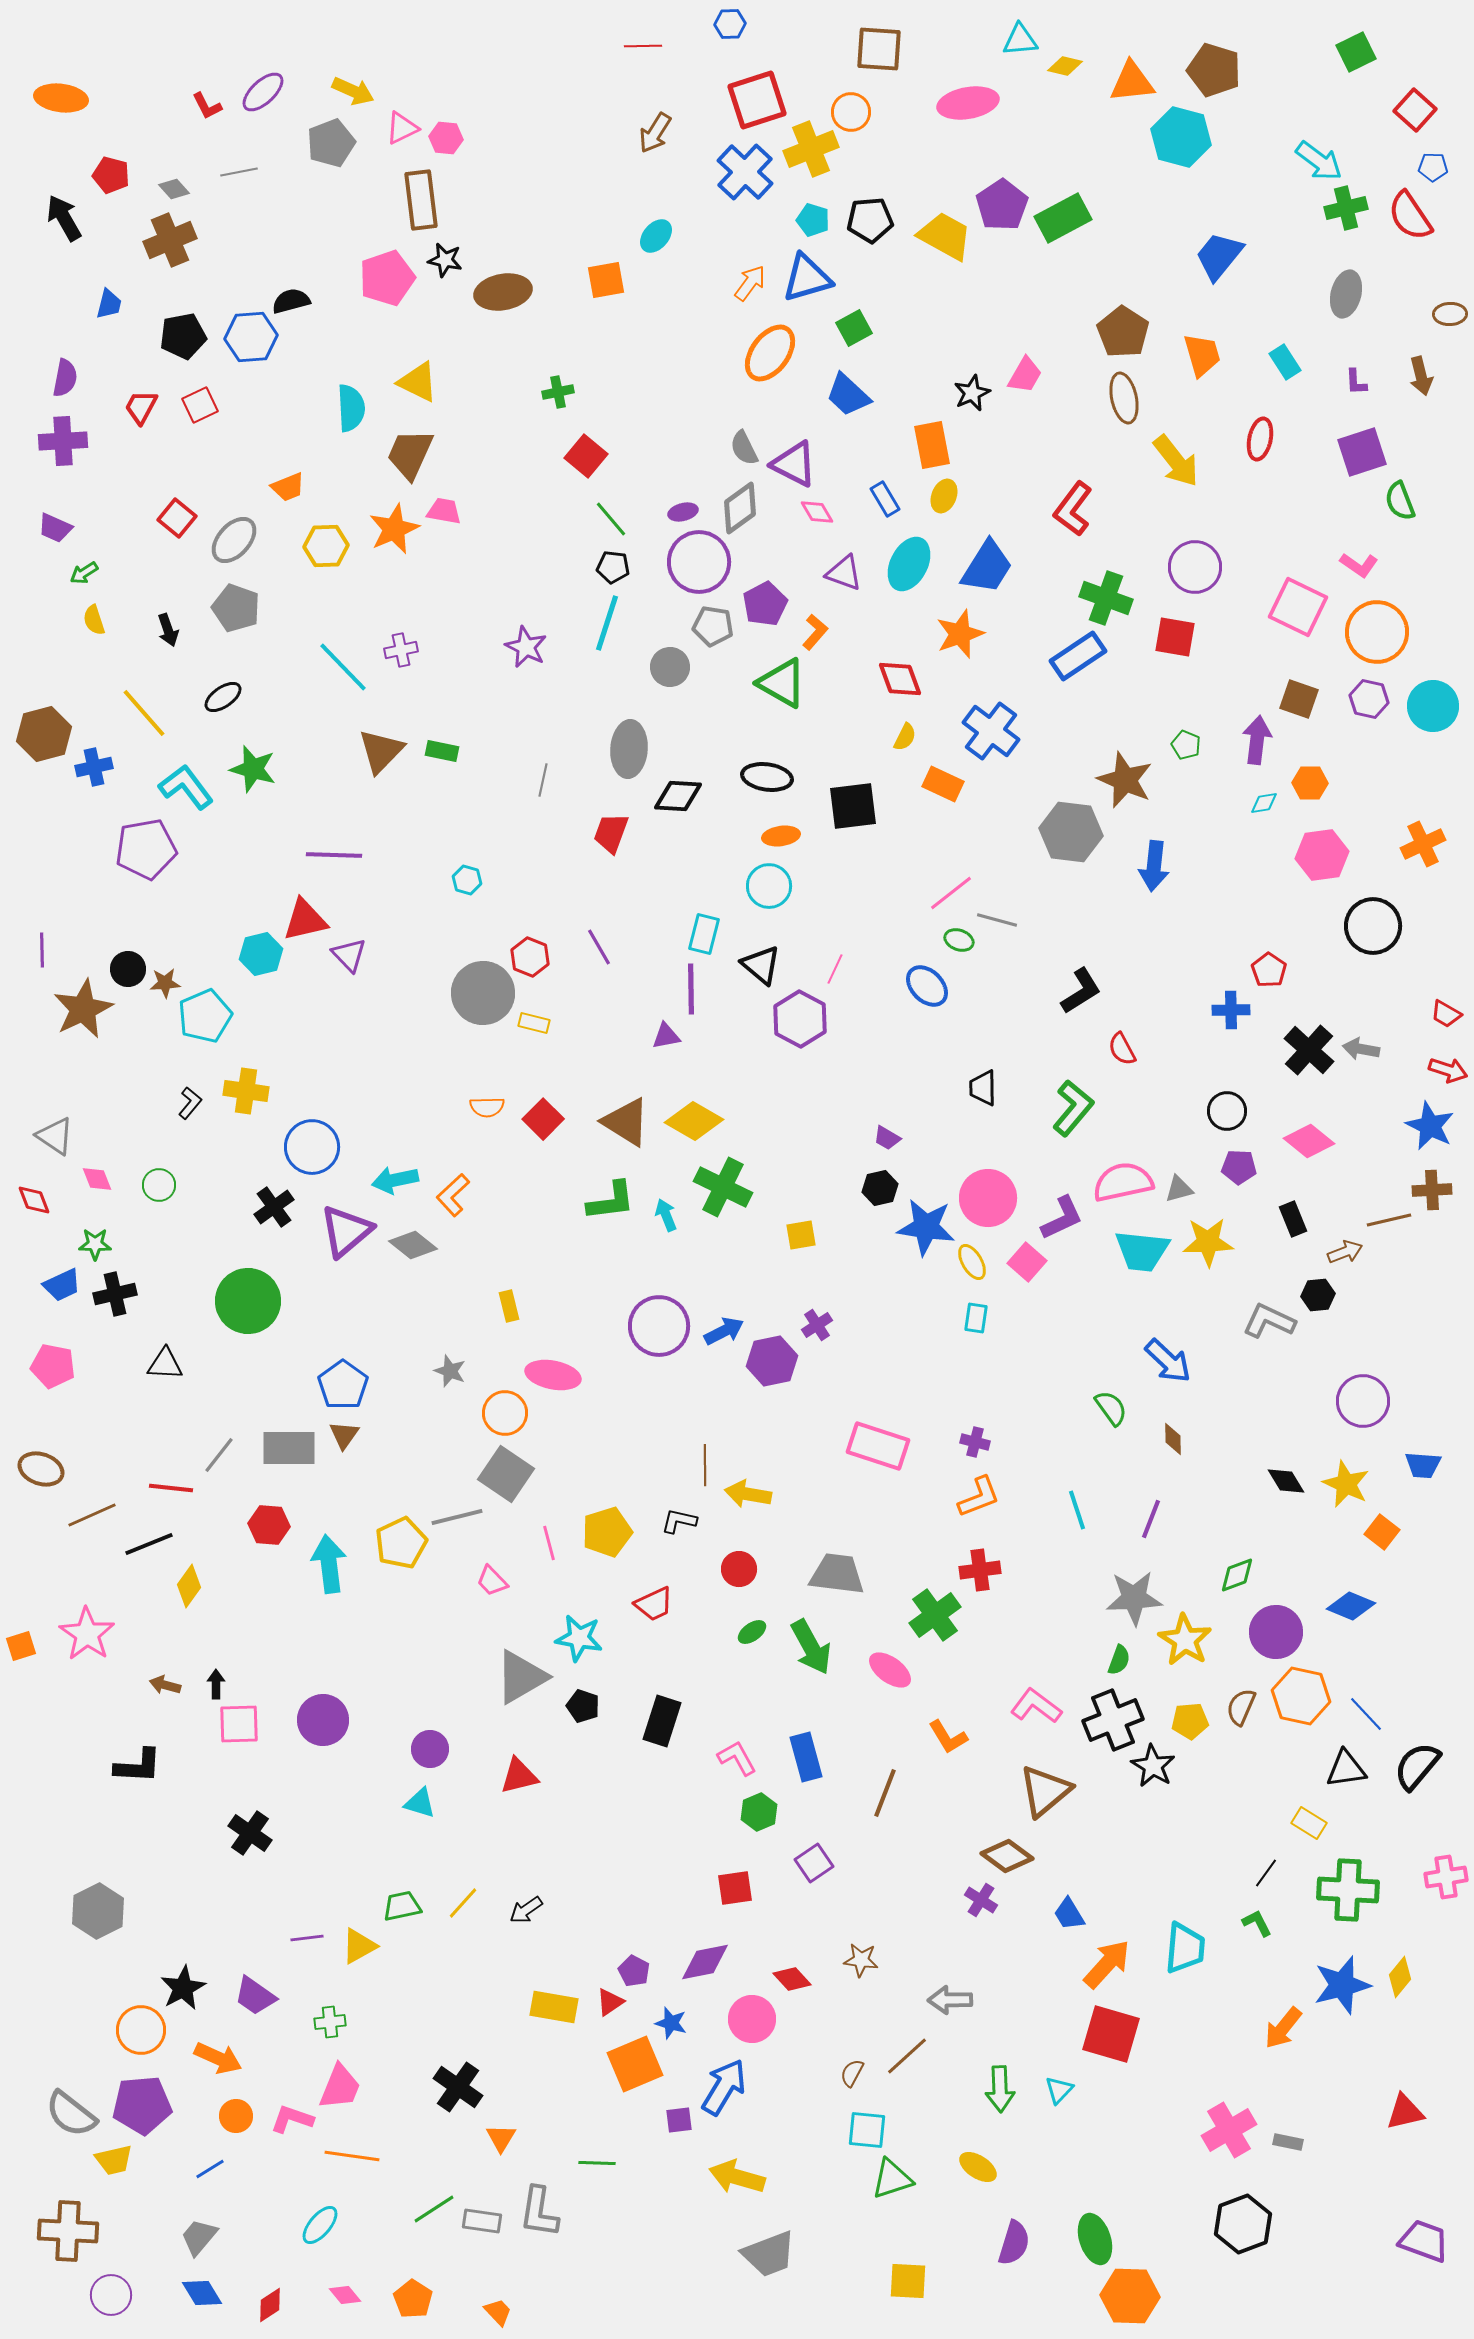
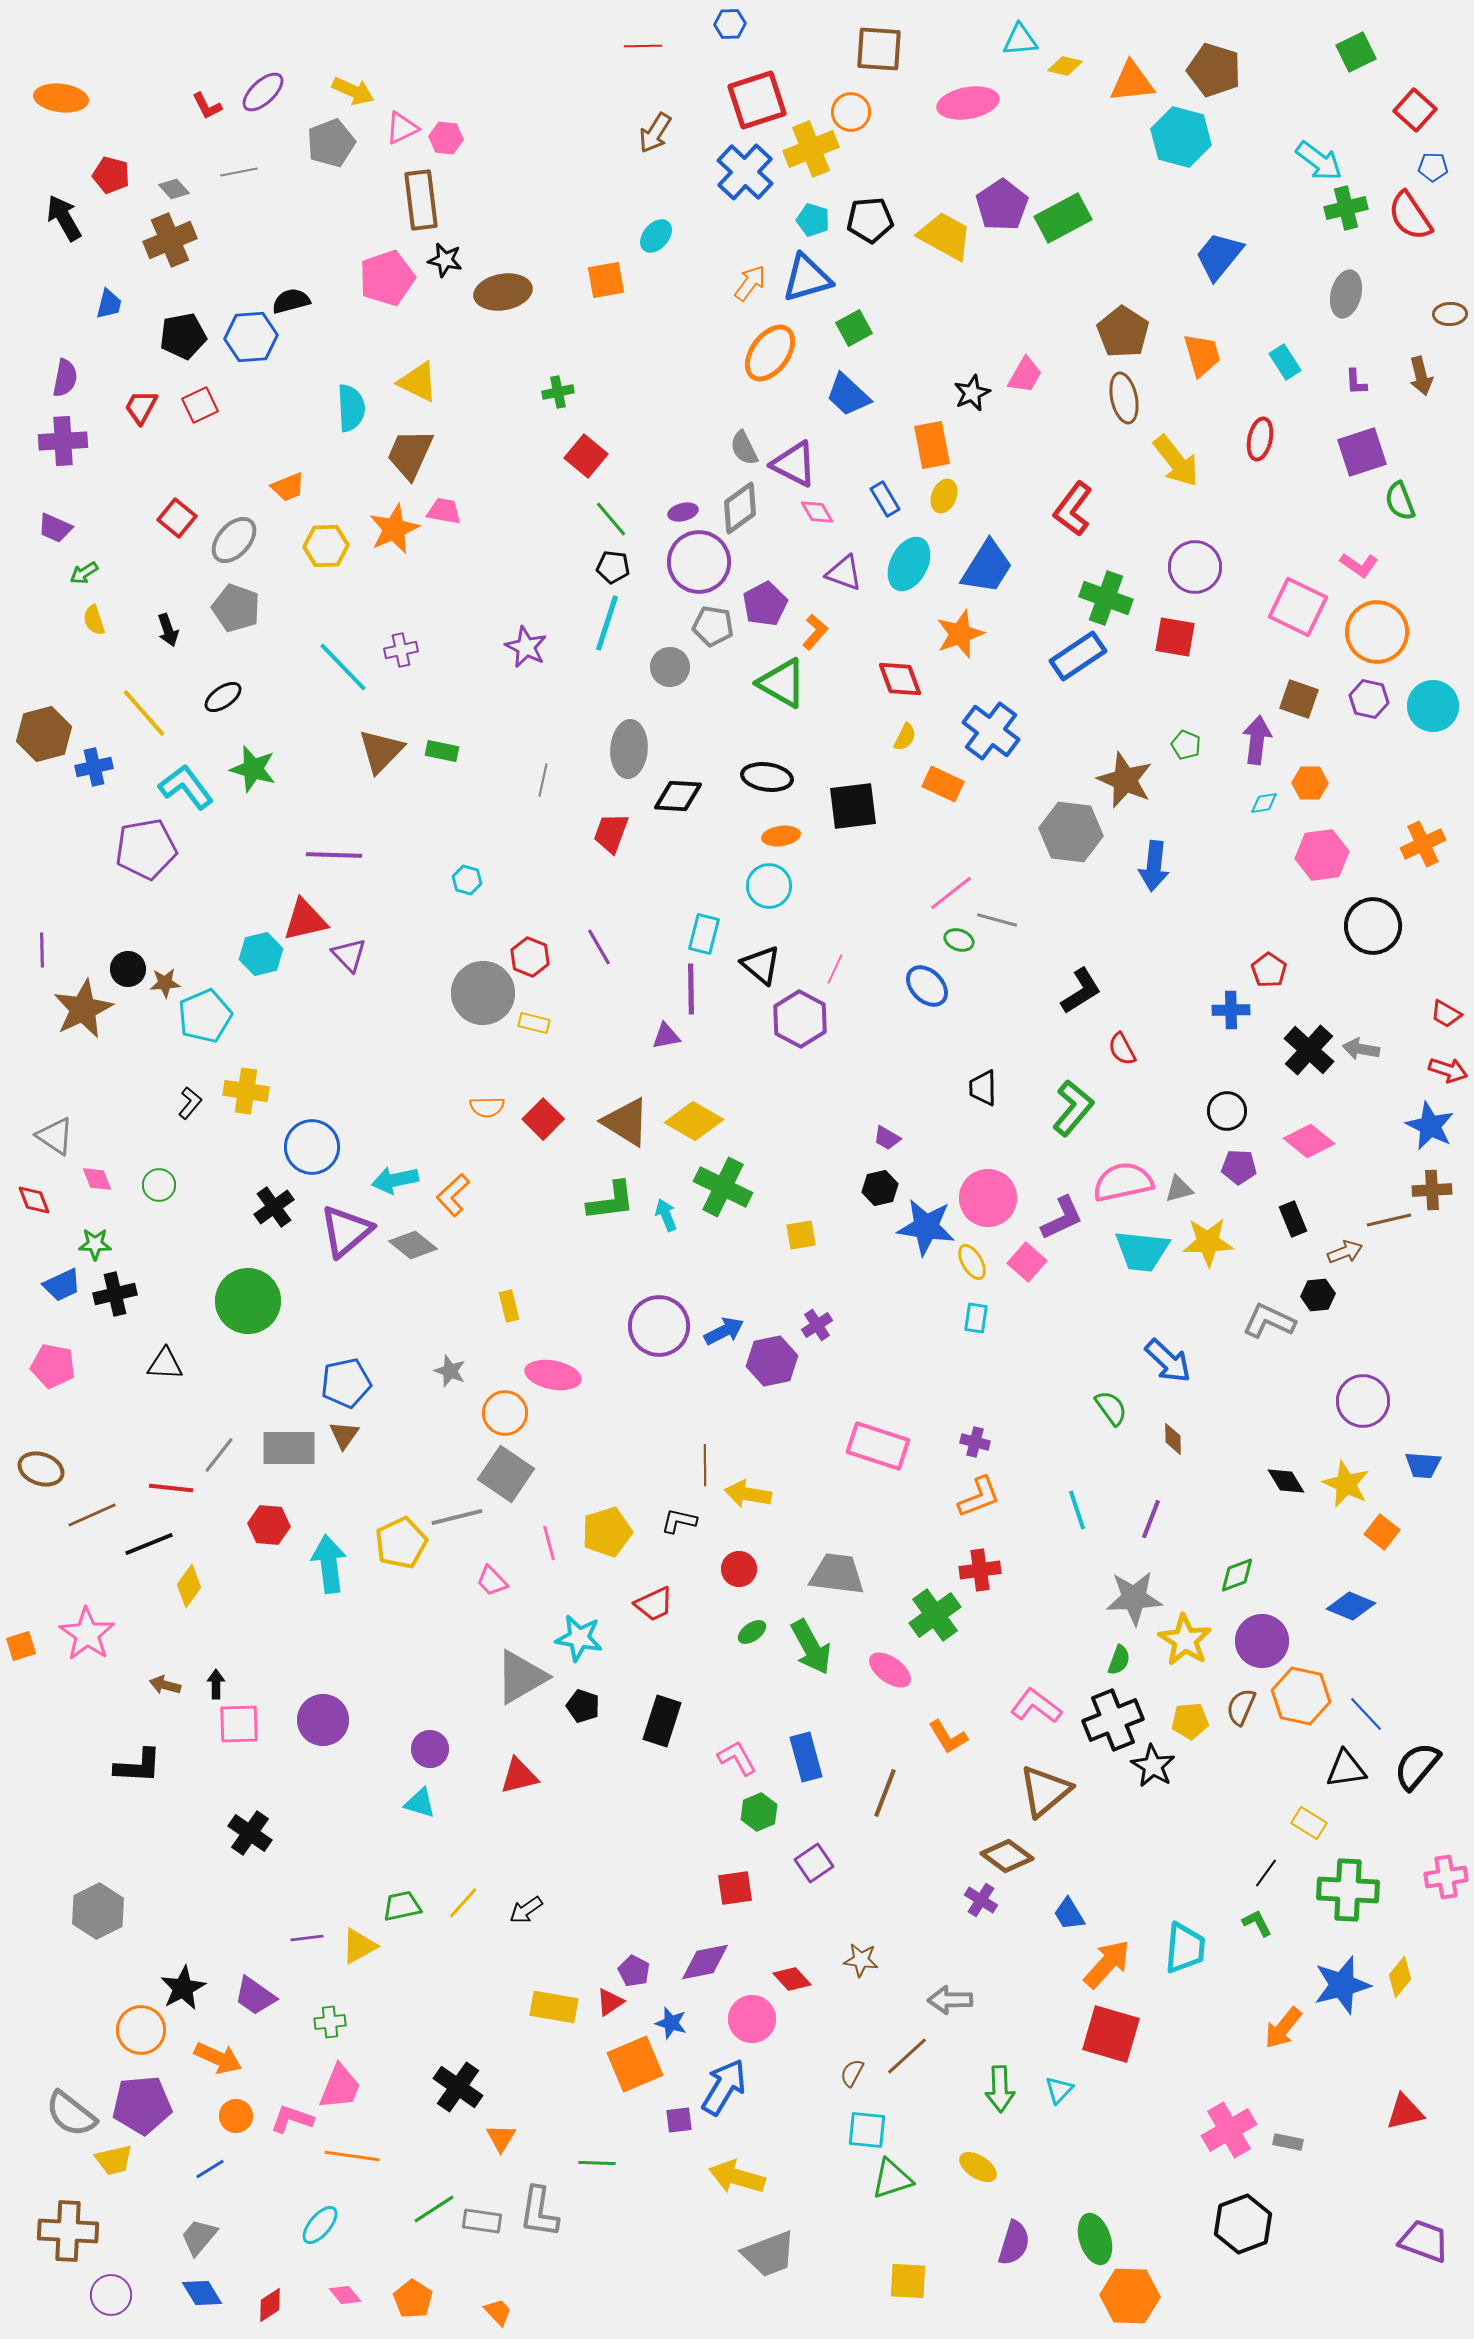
blue pentagon at (343, 1385): moved 3 px right, 2 px up; rotated 24 degrees clockwise
purple circle at (1276, 1632): moved 14 px left, 9 px down
